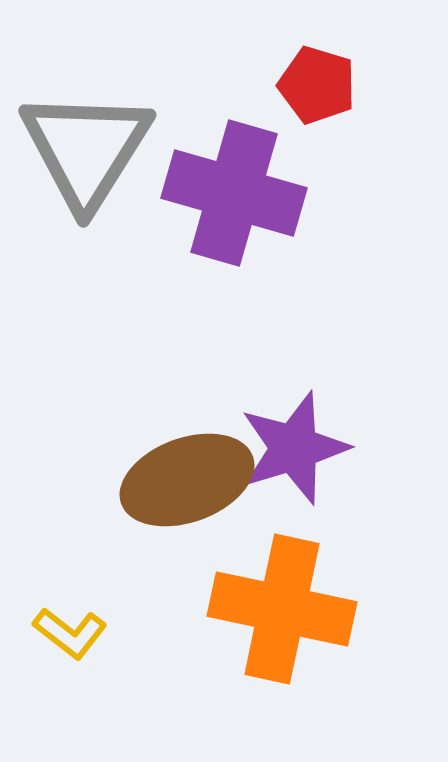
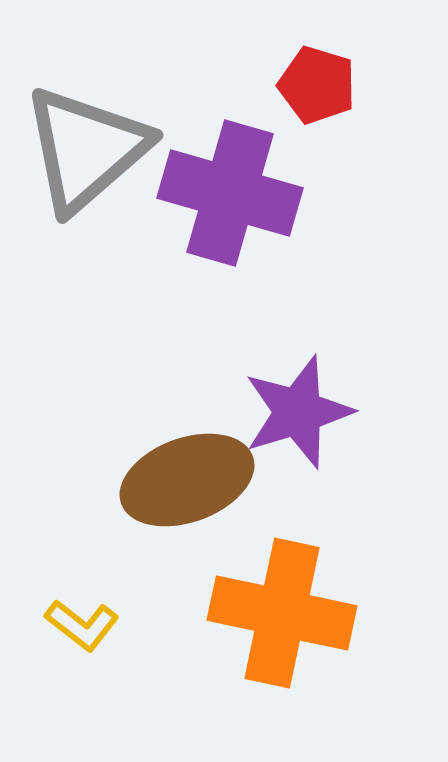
gray triangle: rotated 17 degrees clockwise
purple cross: moved 4 px left
purple star: moved 4 px right, 36 px up
orange cross: moved 4 px down
yellow L-shape: moved 12 px right, 8 px up
